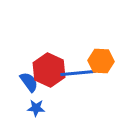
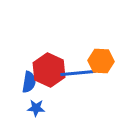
blue semicircle: rotated 45 degrees clockwise
